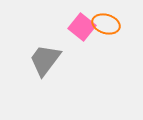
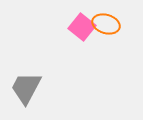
gray trapezoid: moved 19 px left, 28 px down; rotated 9 degrees counterclockwise
